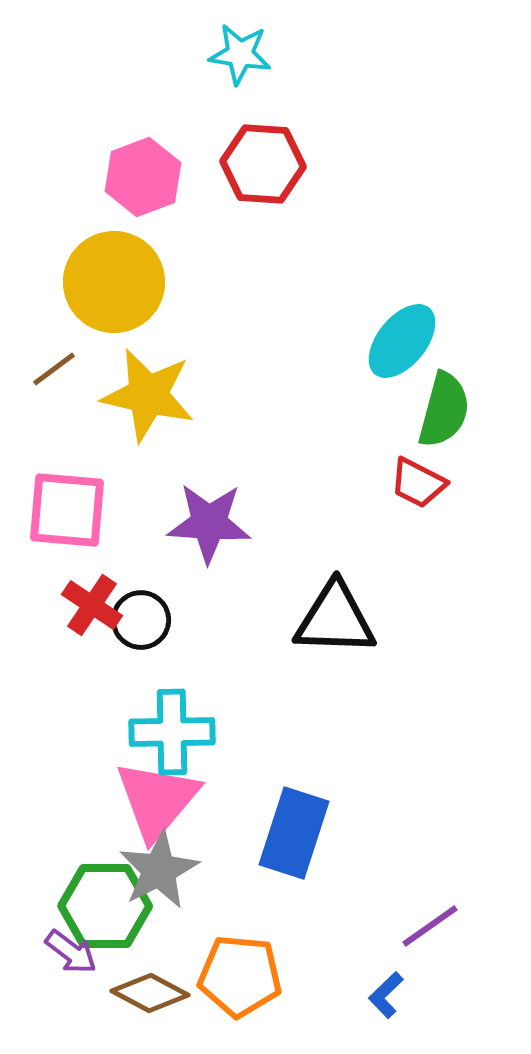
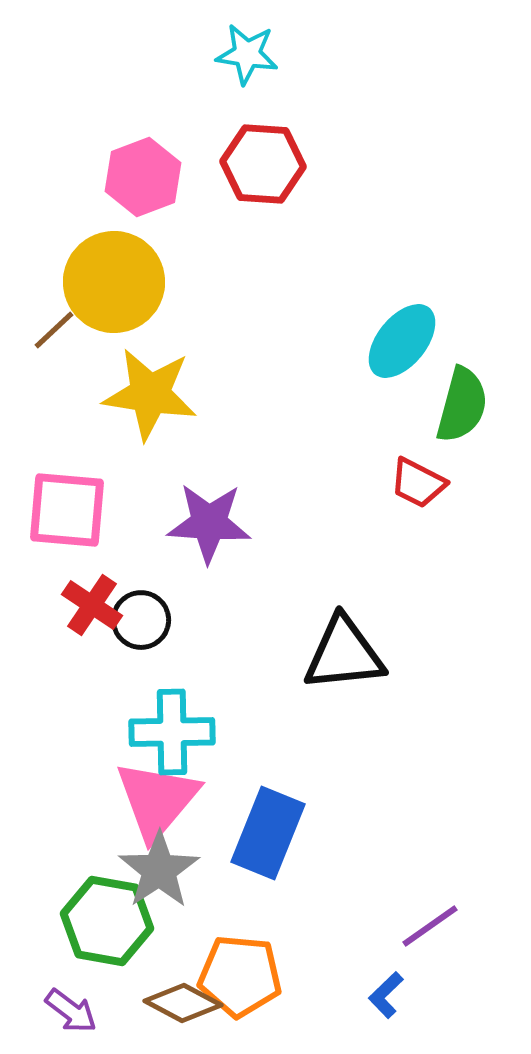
cyan star: moved 7 px right
brown line: moved 39 px up; rotated 6 degrees counterclockwise
yellow star: moved 2 px right, 1 px up; rotated 4 degrees counterclockwise
green semicircle: moved 18 px right, 5 px up
black triangle: moved 9 px right, 35 px down; rotated 8 degrees counterclockwise
blue rectangle: moved 26 px left; rotated 4 degrees clockwise
gray star: rotated 6 degrees counterclockwise
green hexagon: moved 2 px right, 15 px down; rotated 10 degrees clockwise
purple arrow: moved 59 px down
brown diamond: moved 33 px right, 10 px down
